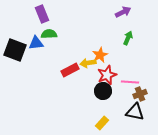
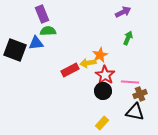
green semicircle: moved 1 px left, 3 px up
red star: moved 2 px left; rotated 18 degrees counterclockwise
